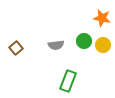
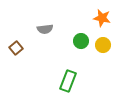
green circle: moved 3 px left
gray semicircle: moved 11 px left, 16 px up
